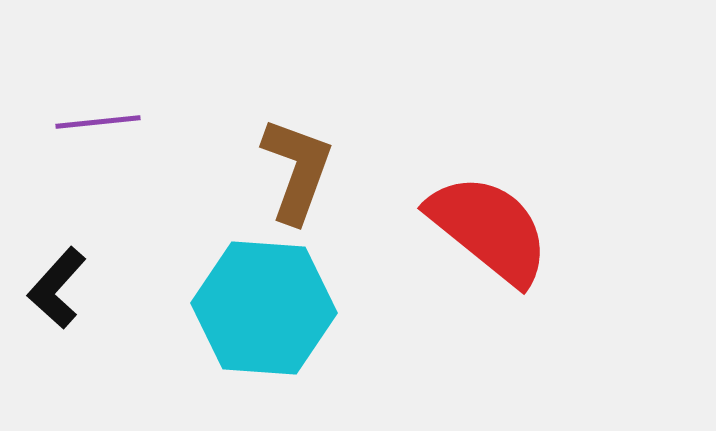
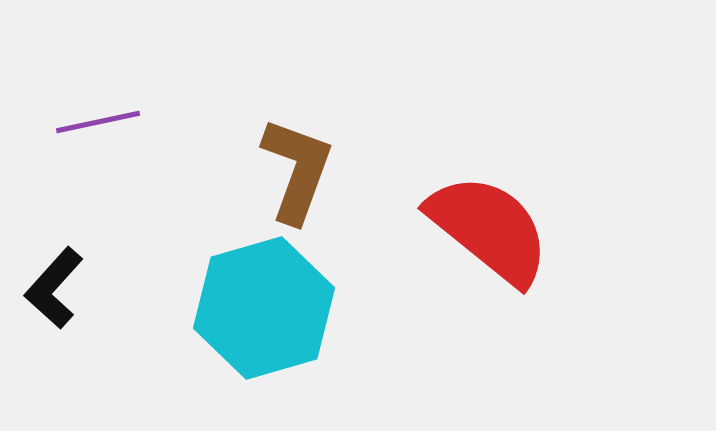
purple line: rotated 6 degrees counterclockwise
black L-shape: moved 3 px left
cyan hexagon: rotated 20 degrees counterclockwise
